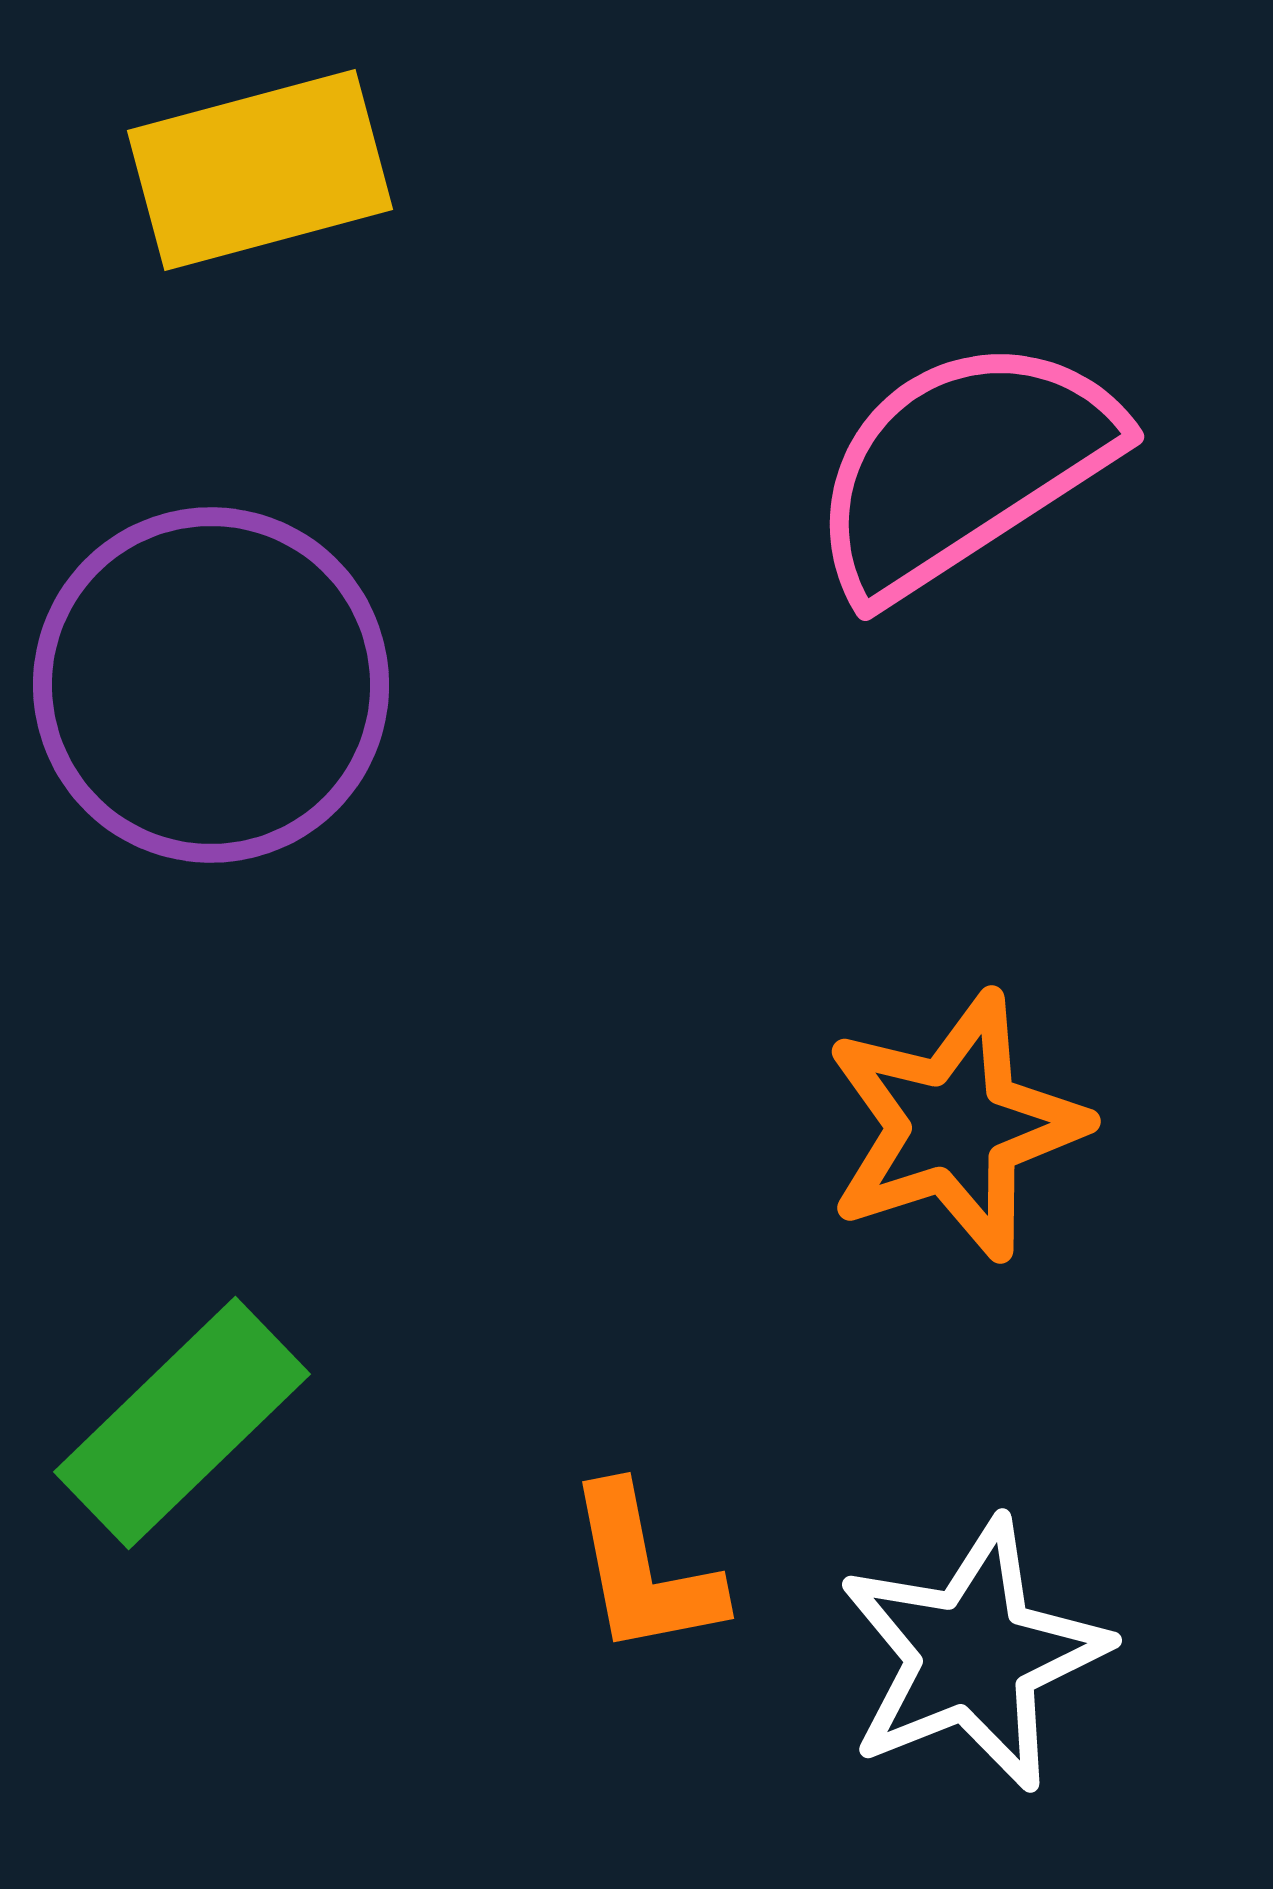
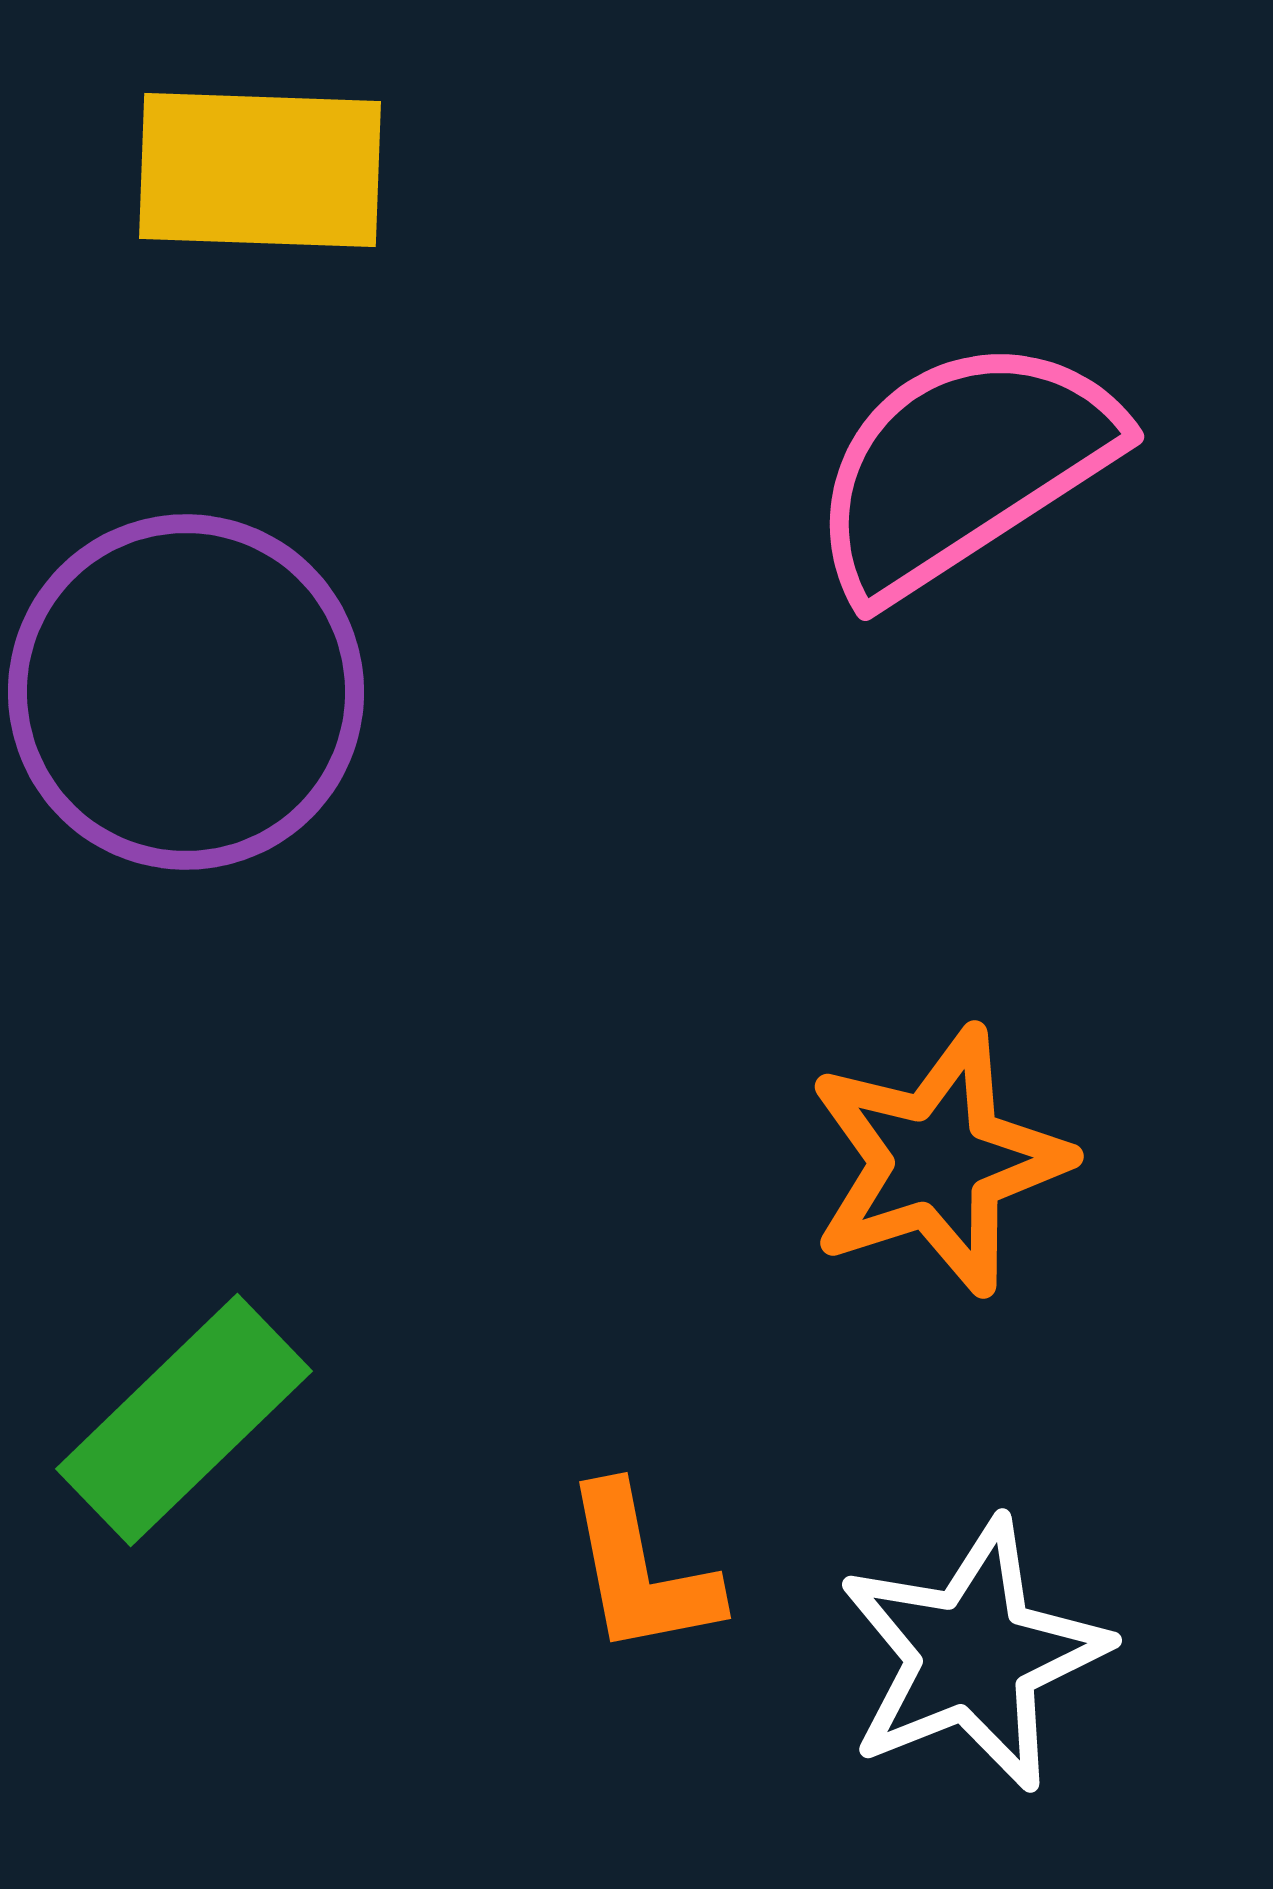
yellow rectangle: rotated 17 degrees clockwise
purple circle: moved 25 px left, 7 px down
orange star: moved 17 px left, 35 px down
green rectangle: moved 2 px right, 3 px up
orange L-shape: moved 3 px left
